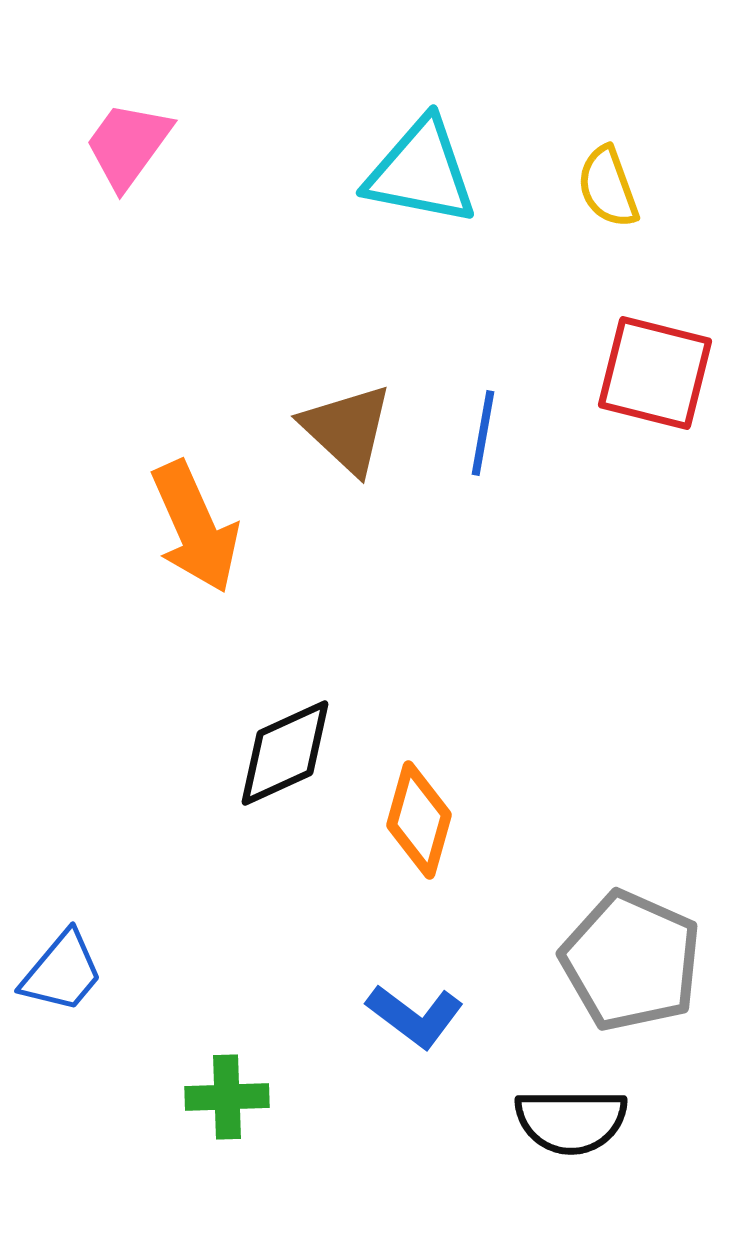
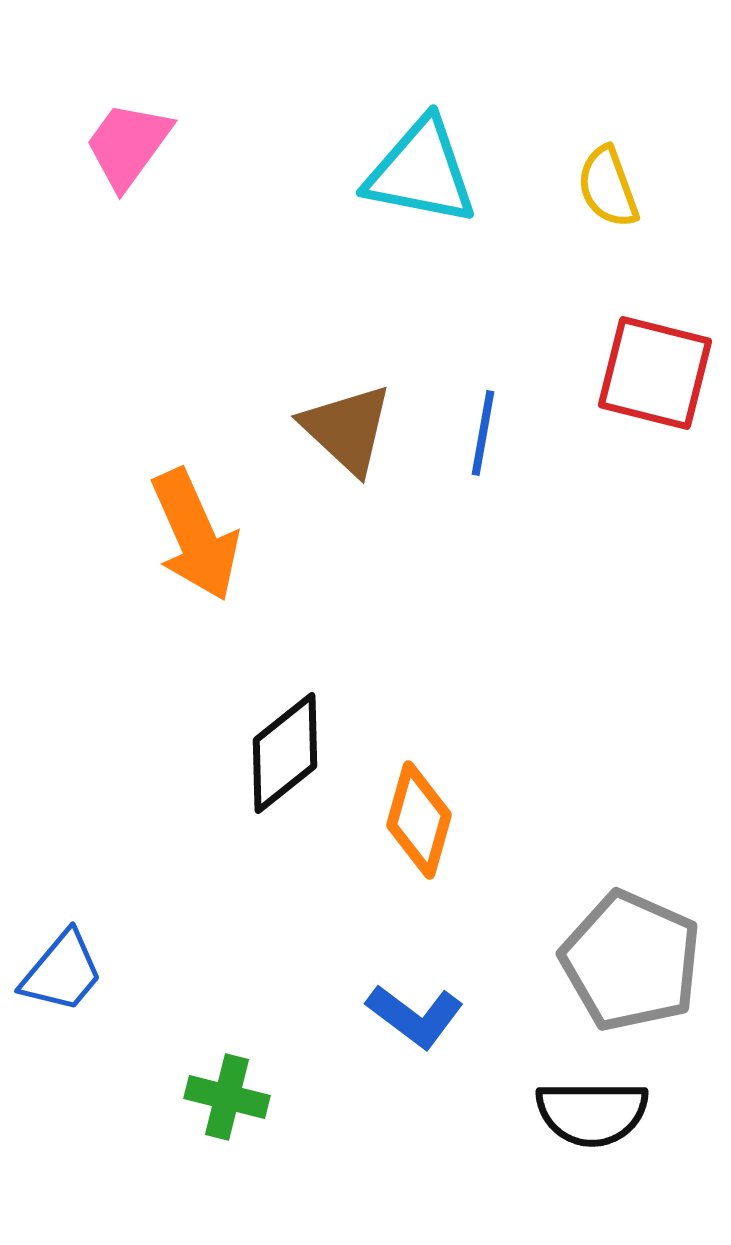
orange arrow: moved 8 px down
black diamond: rotated 14 degrees counterclockwise
green cross: rotated 16 degrees clockwise
black semicircle: moved 21 px right, 8 px up
